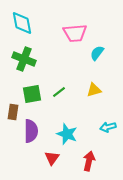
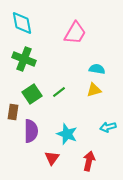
pink trapezoid: rotated 55 degrees counterclockwise
cyan semicircle: moved 16 px down; rotated 63 degrees clockwise
green square: rotated 24 degrees counterclockwise
